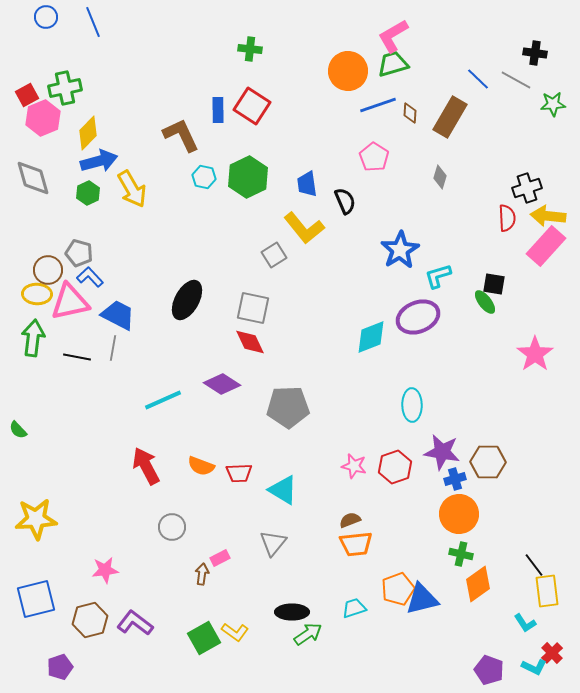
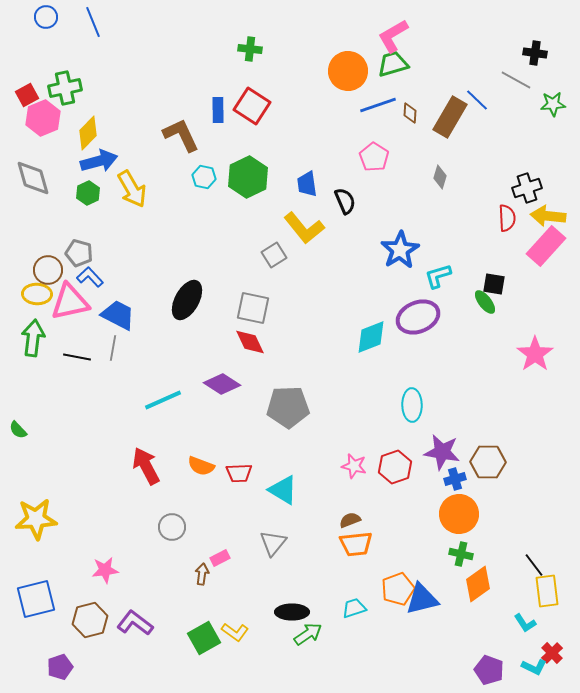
blue line at (478, 79): moved 1 px left, 21 px down
